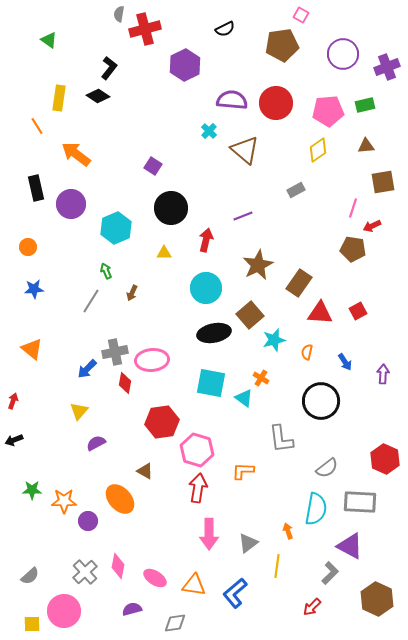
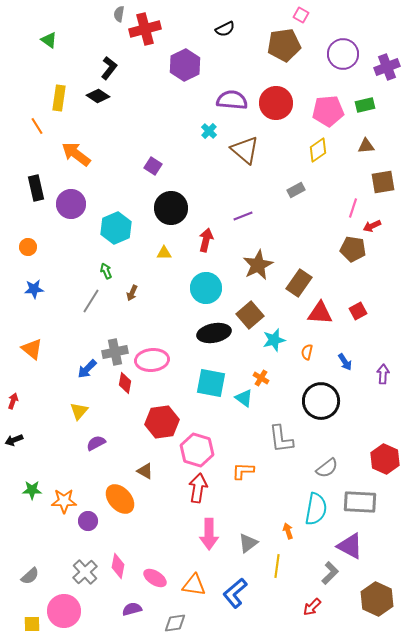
brown pentagon at (282, 45): moved 2 px right
